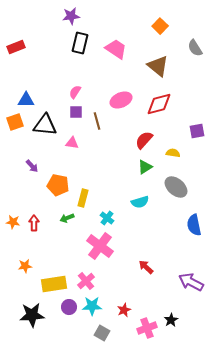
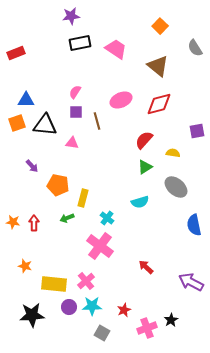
black rectangle at (80, 43): rotated 65 degrees clockwise
red rectangle at (16, 47): moved 6 px down
orange square at (15, 122): moved 2 px right, 1 px down
orange star at (25, 266): rotated 24 degrees clockwise
yellow rectangle at (54, 284): rotated 15 degrees clockwise
